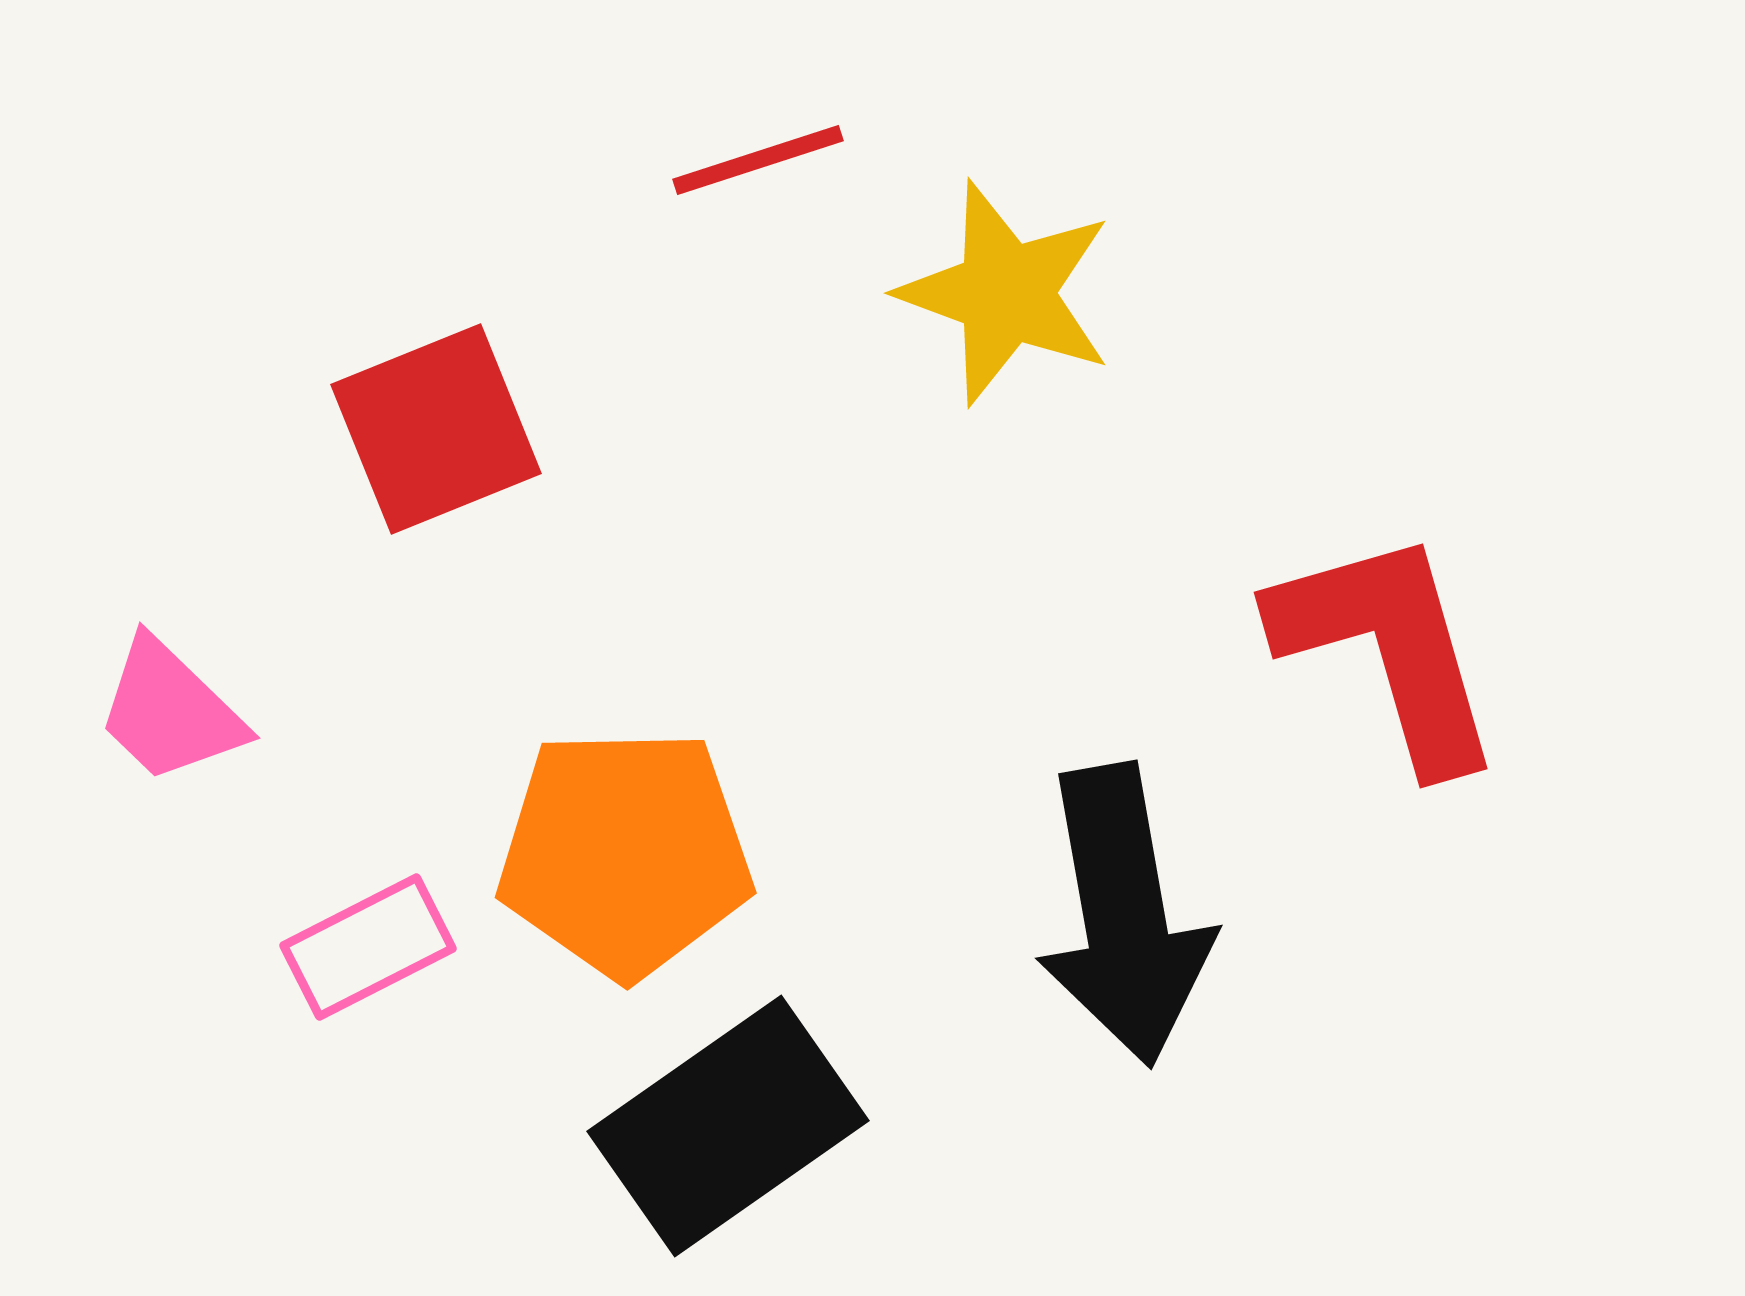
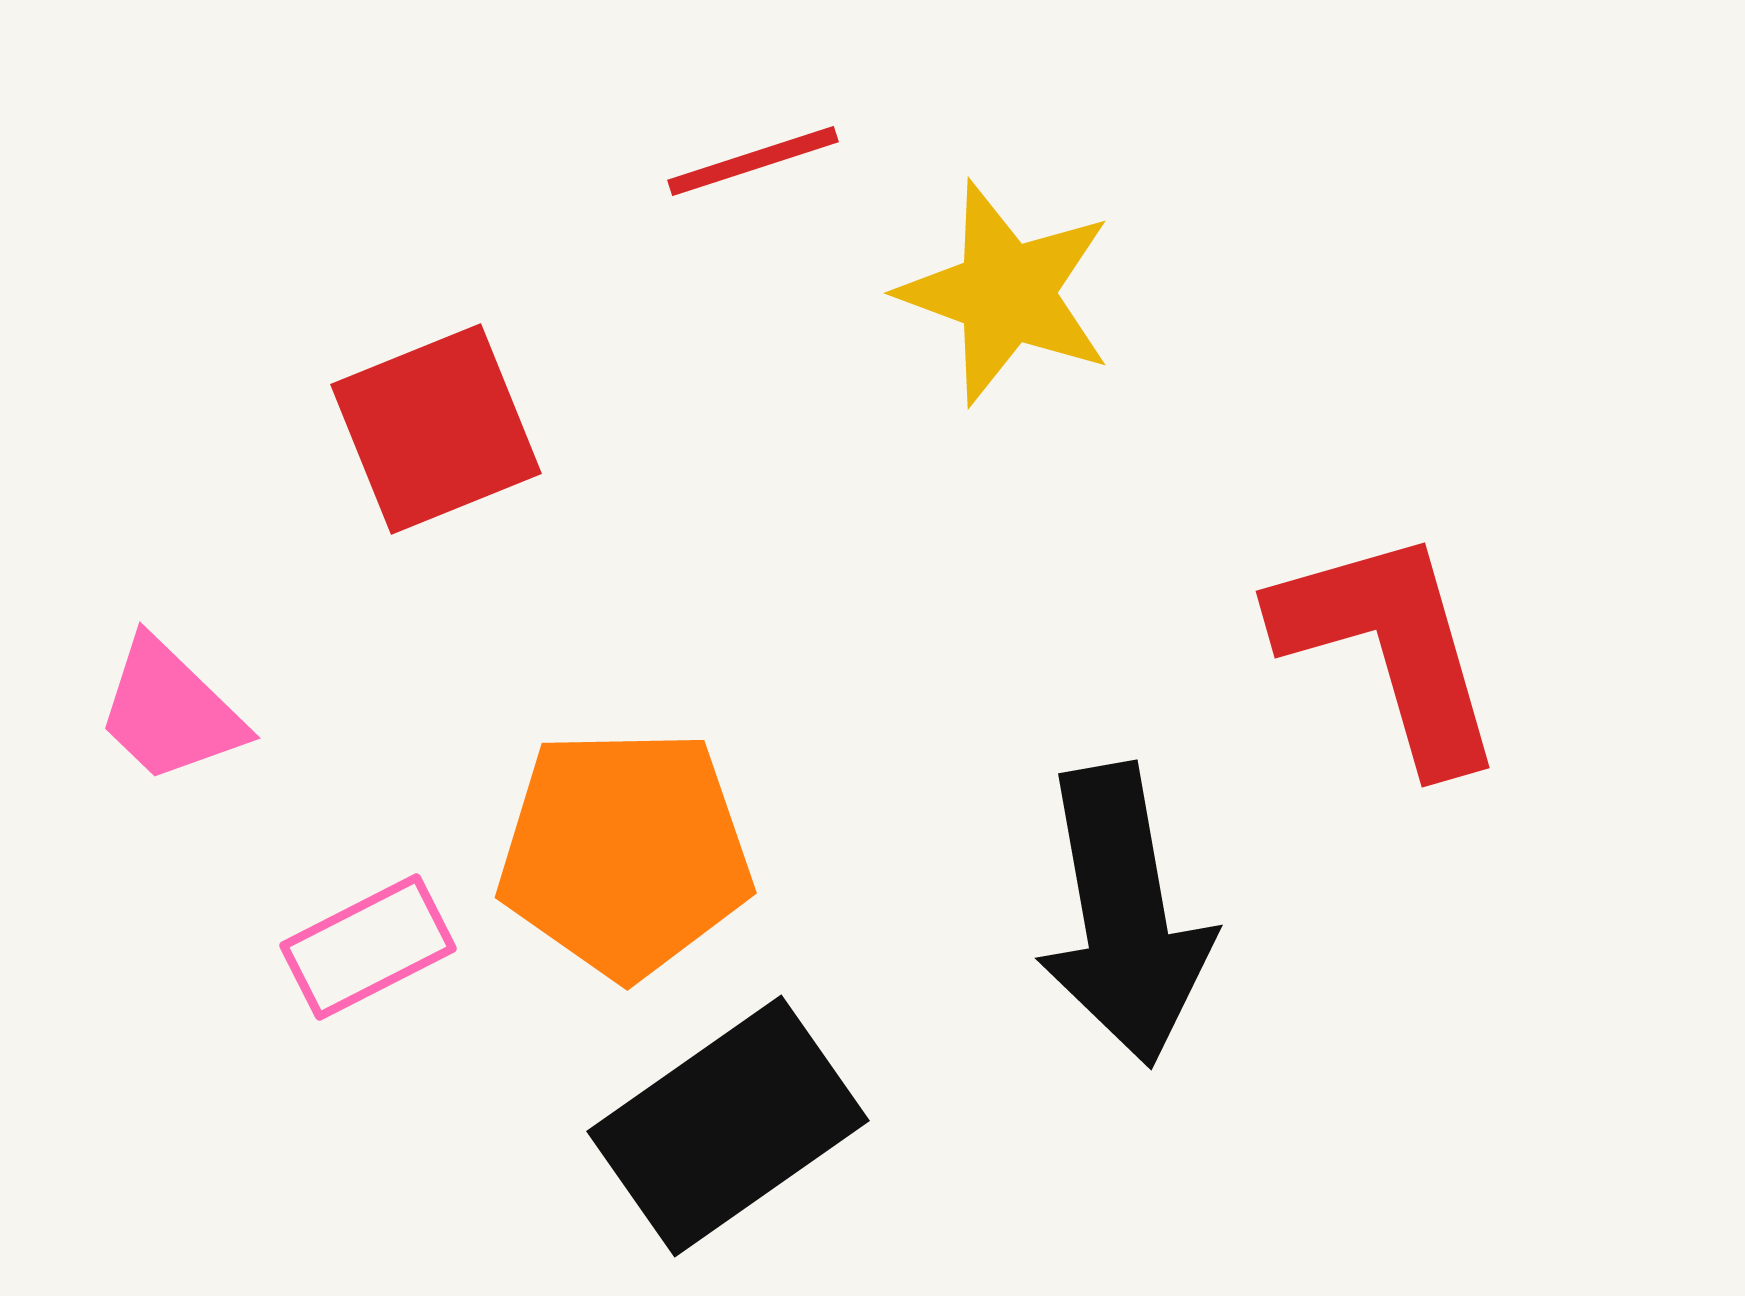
red line: moved 5 px left, 1 px down
red L-shape: moved 2 px right, 1 px up
